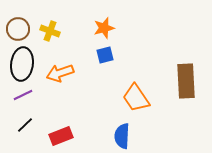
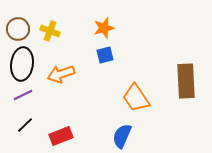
orange arrow: moved 1 px right, 1 px down
blue semicircle: rotated 20 degrees clockwise
